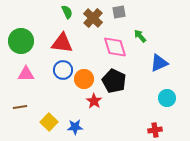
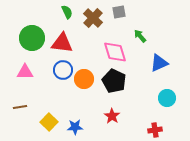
green circle: moved 11 px right, 3 px up
pink diamond: moved 5 px down
pink triangle: moved 1 px left, 2 px up
red star: moved 18 px right, 15 px down
